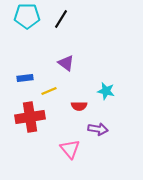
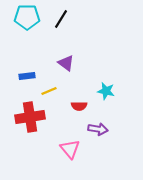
cyan pentagon: moved 1 px down
blue rectangle: moved 2 px right, 2 px up
